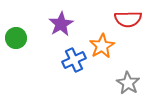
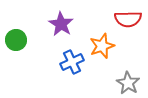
purple star: rotated 10 degrees counterclockwise
green circle: moved 2 px down
orange star: rotated 10 degrees clockwise
blue cross: moved 2 px left, 2 px down
